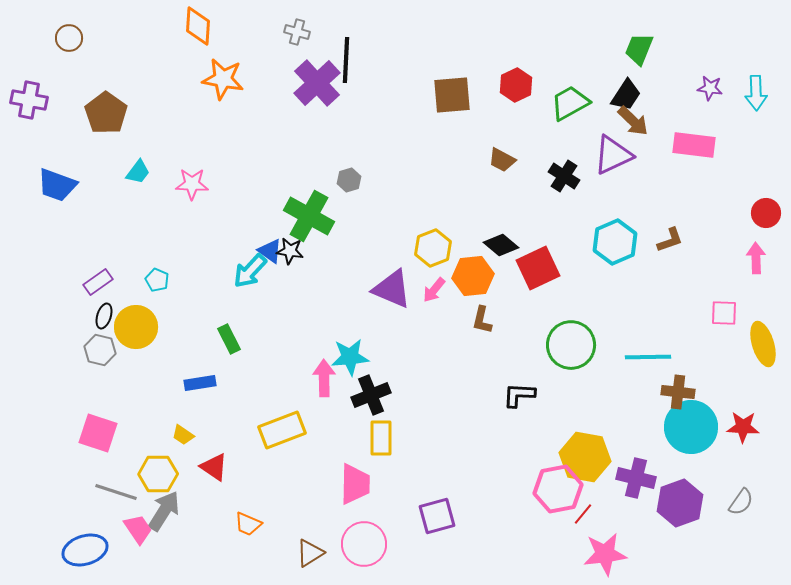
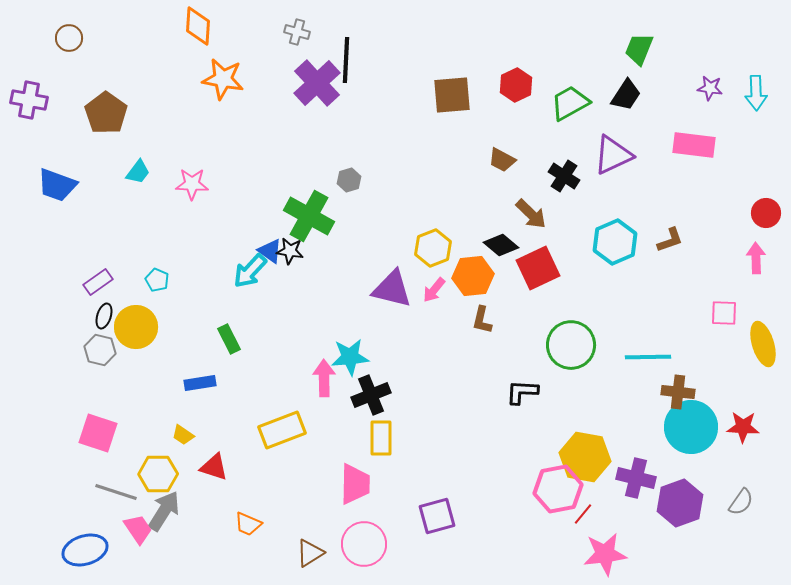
brown arrow at (633, 121): moved 102 px left, 93 px down
purple triangle at (392, 289): rotated 9 degrees counterclockwise
black L-shape at (519, 395): moved 3 px right, 3 px up
red triangle at (214, 467): rotated 16 degrees counterclockwise
